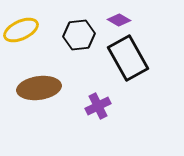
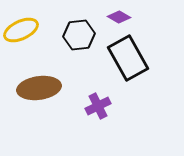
purple diamond: moved 3 px up
